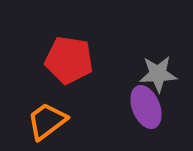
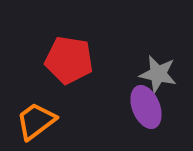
gray star: rotated 15 degrees clockwise
orange trapezoid: moved 11 px left
